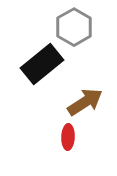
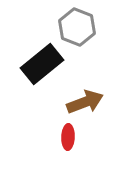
gray hexagon: moved 3 px right; rotated 9 degrees counterclockwise
brown arrow: rotated 12 degrees clockwise
